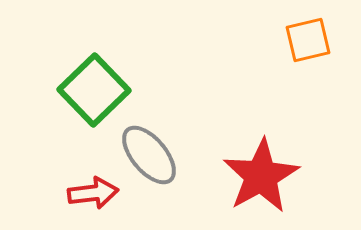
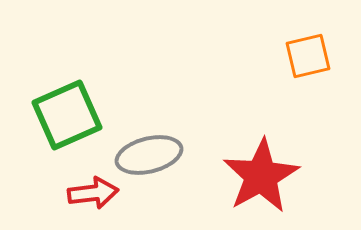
orange square: moved 16 px down
green square: moved 27 px left, 25 px down; rotated 20 degrees clockwise
gray ellipse: rotated 64 degrees counterclockwise
